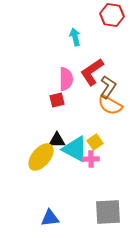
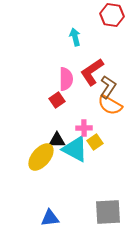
red square: rotated 21 degrees counterclockwise
pink cross: moved 7 px left, 31 px up
